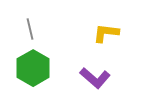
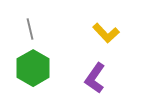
yellow L-shape: rotated 140 degrees counterclockwise
purple L-shape: rotated 84 degrees clockwise
